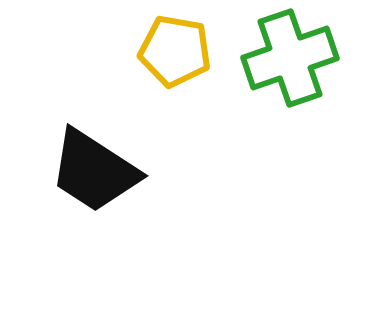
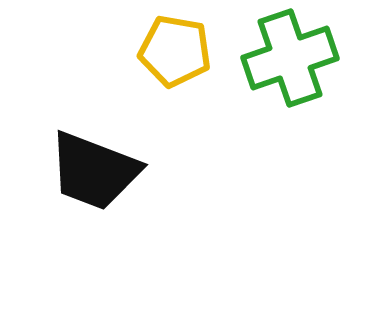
black trapezoid: rotated 12 degrees counterclockwise
